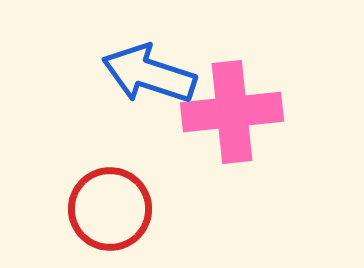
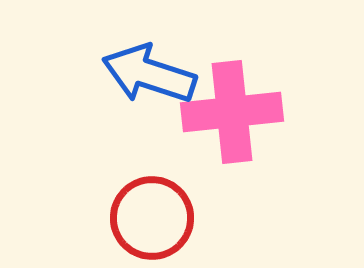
red circle: moved 42 px right, 9 px down
